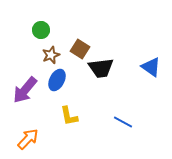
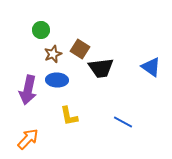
brown star: moved 2 px right, 1 px up
blue ellipse: rotated 65 degrees clockwise
purple arrow: moved 3 px right; rotated 28 degrees counterclockwise
